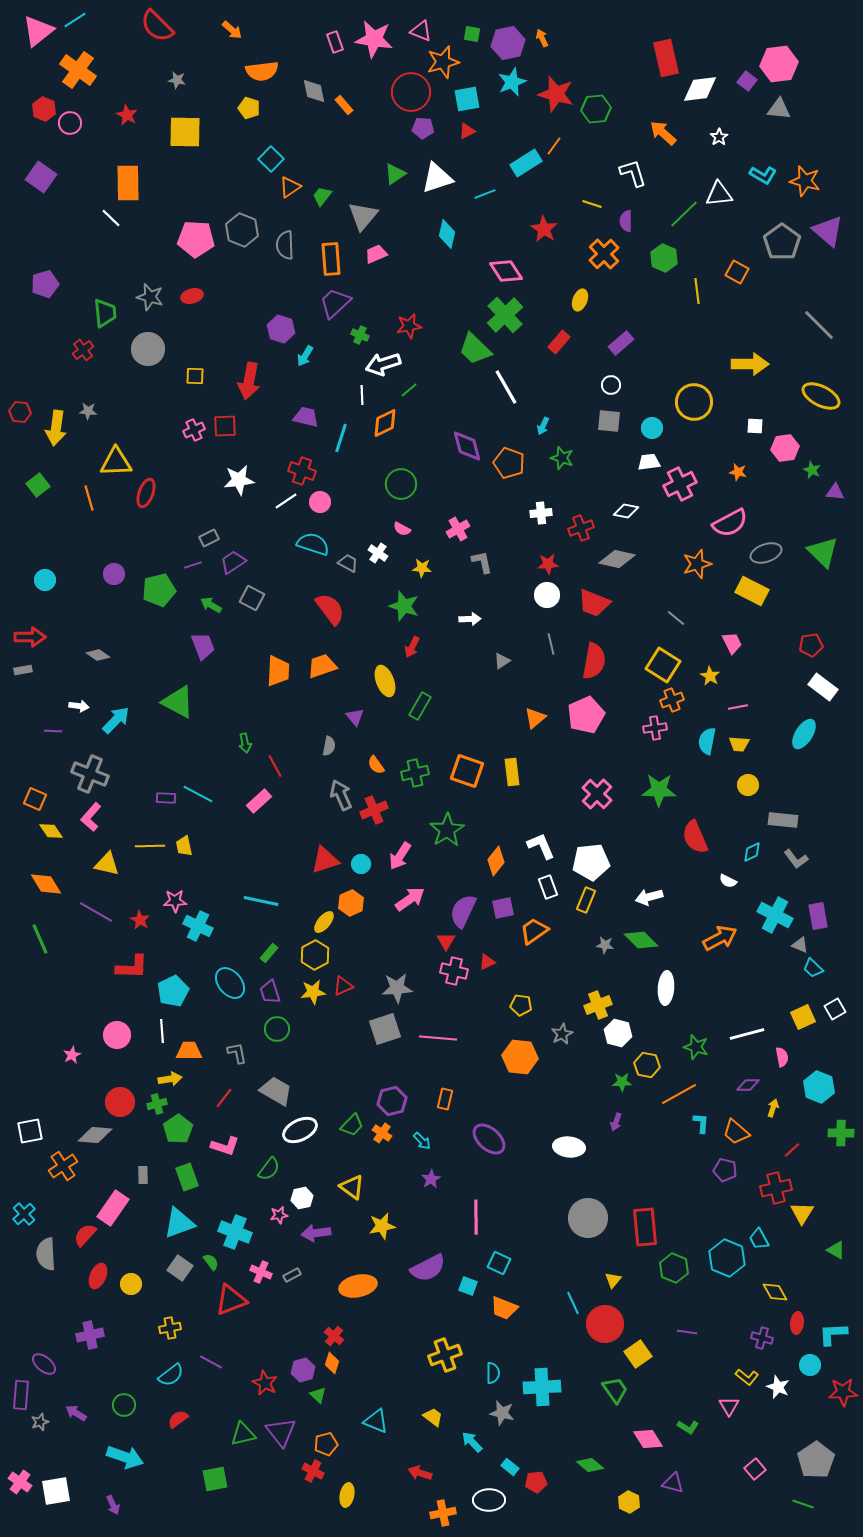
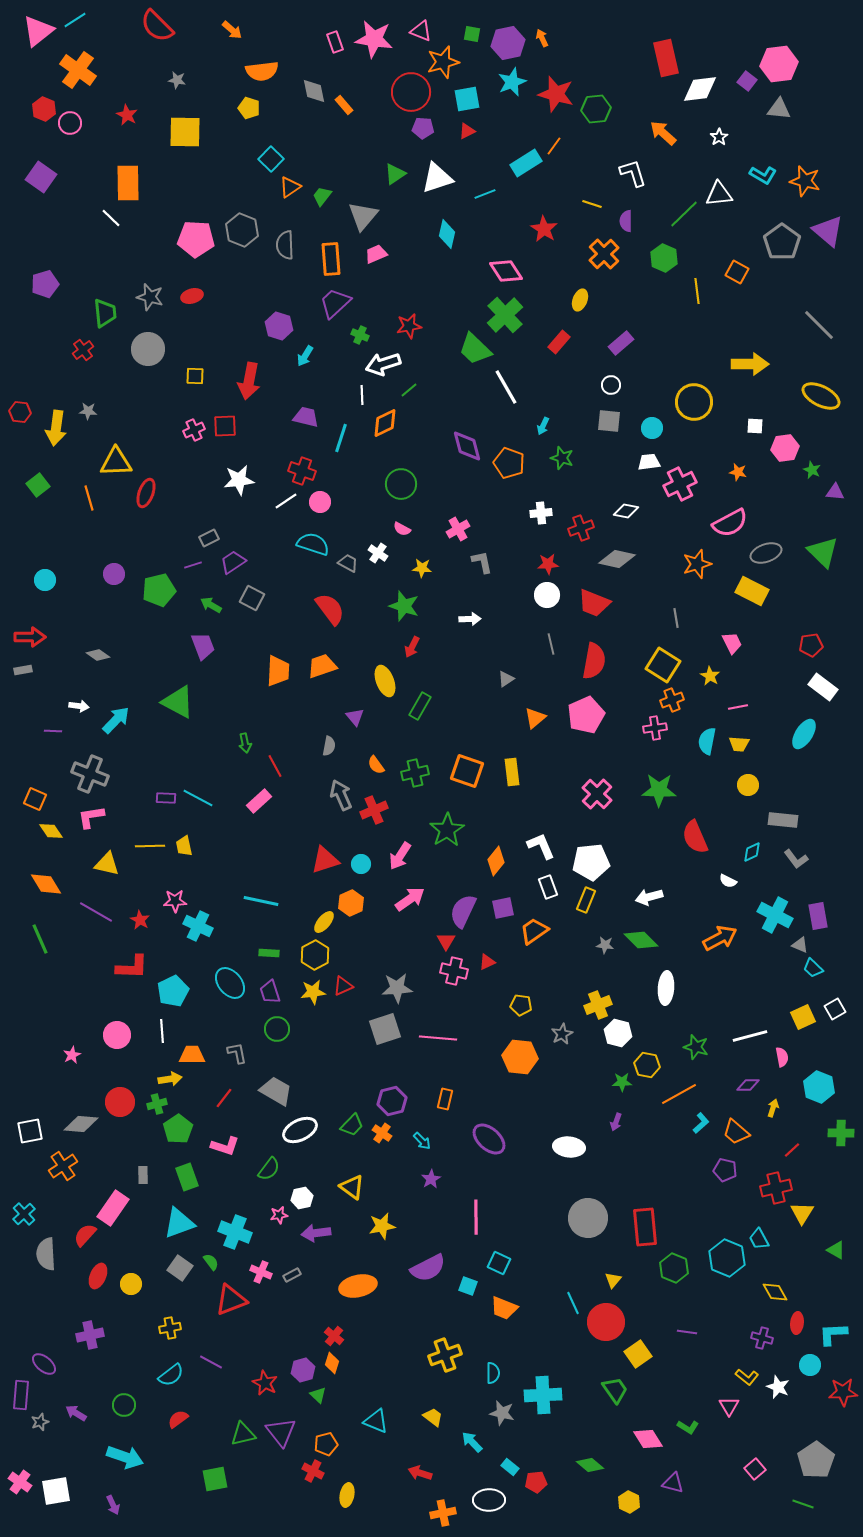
purple hexagon at (281, 329): moved 2 px left, 3 px up
gray line at (676, 618): rotated 42 degrees clockwise
gray triangle at (502, 661): moved 4 px right, 18 px down
cyan line at (198, 794): moved 4 px down
pink L-shape at (91, 817): rotated 40 degrees clockwise
green rectangle at (269, 953): rotated 54 degrees clockwise
white line at (747, 1034): moved 3 px right, 2 px down
orange trapezoid at (189, 1051): moved 3 px right, 4 px down
cyan L-shape at (701, 1123): rotated 45 degrees clockwise
gray diamond at (95, 1135): moved 14 px left, 11 px up
red circle at (605, 1324): moved 1 px right, 2 px up
cyan cross at (542, 1387): moved 1 px right, 8 px down
